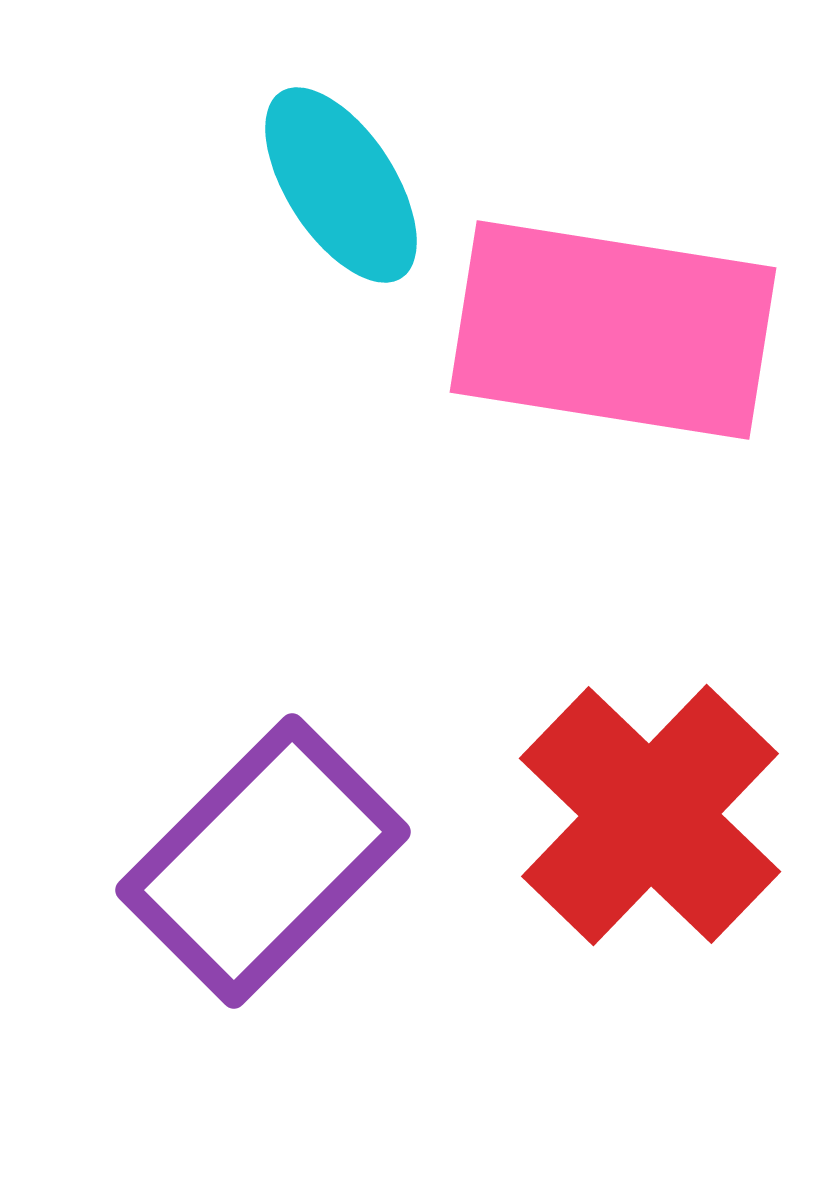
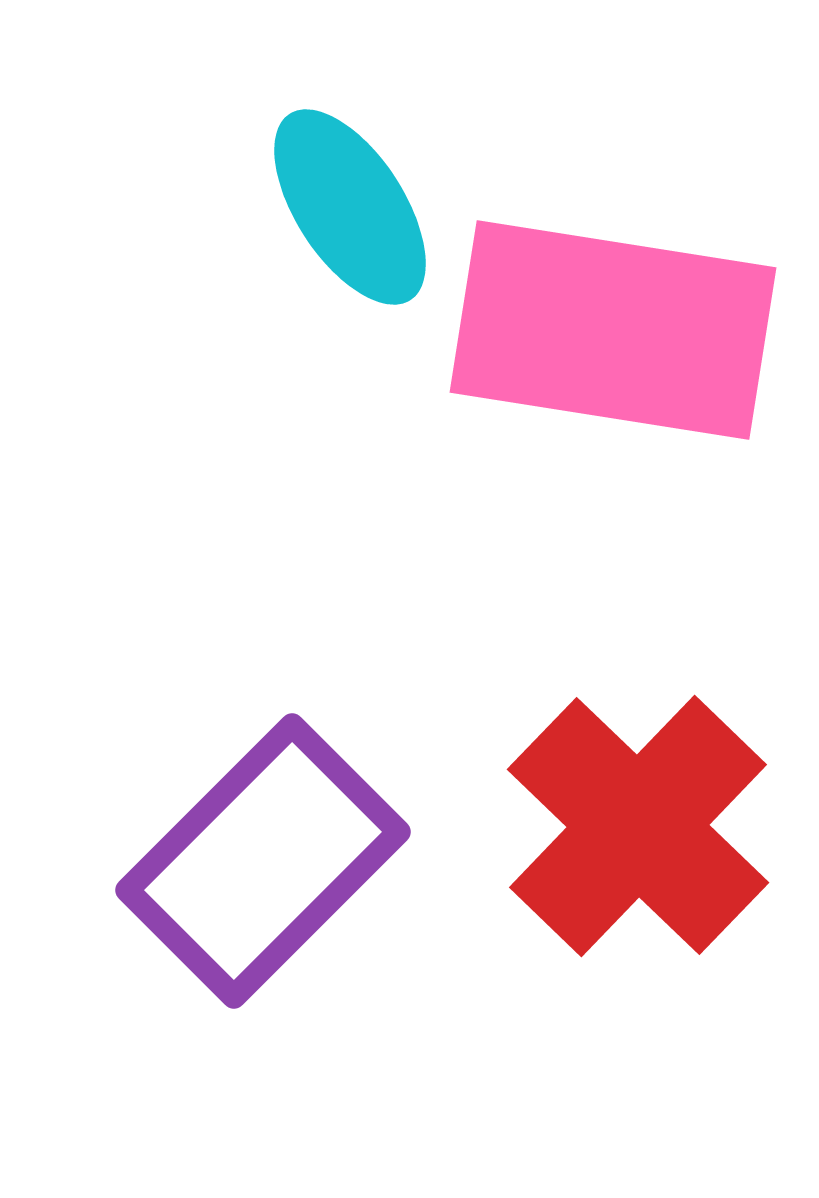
cyan ellipse: moved 9 px right, 22 px down
red cross: moved 12 px left, 11 px down
